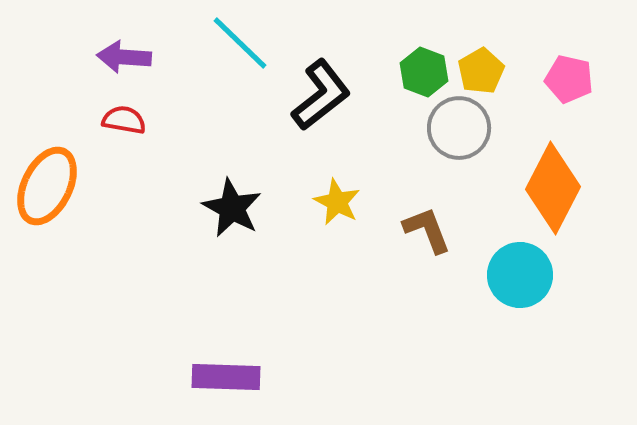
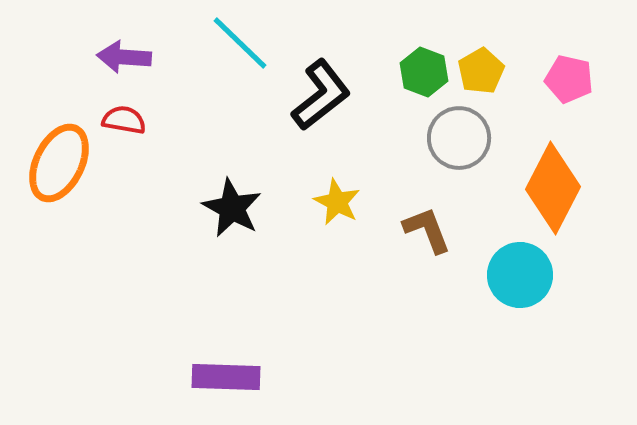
gray circle: moved 10 px down
orange ellipse: moved 12 px right, 23 px up
